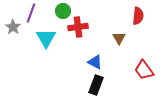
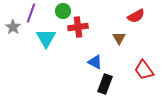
red semicircle: moved 2 px left; rotated 54 degrees clockwise
black rectangle: moved 9 px right, 1 px up
